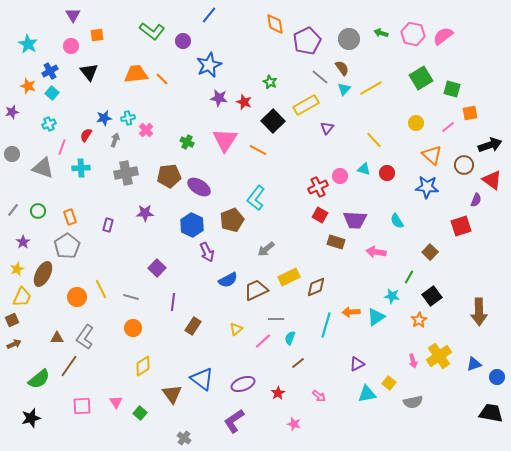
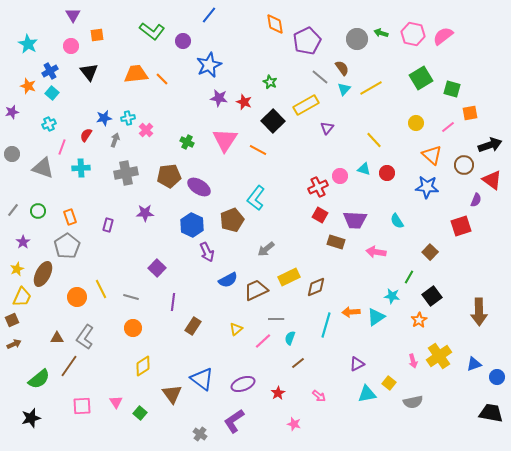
gray circle at (349, 39): moved 8 px right
gray cross at (184, 438): moved 16 px right, 4 px up
